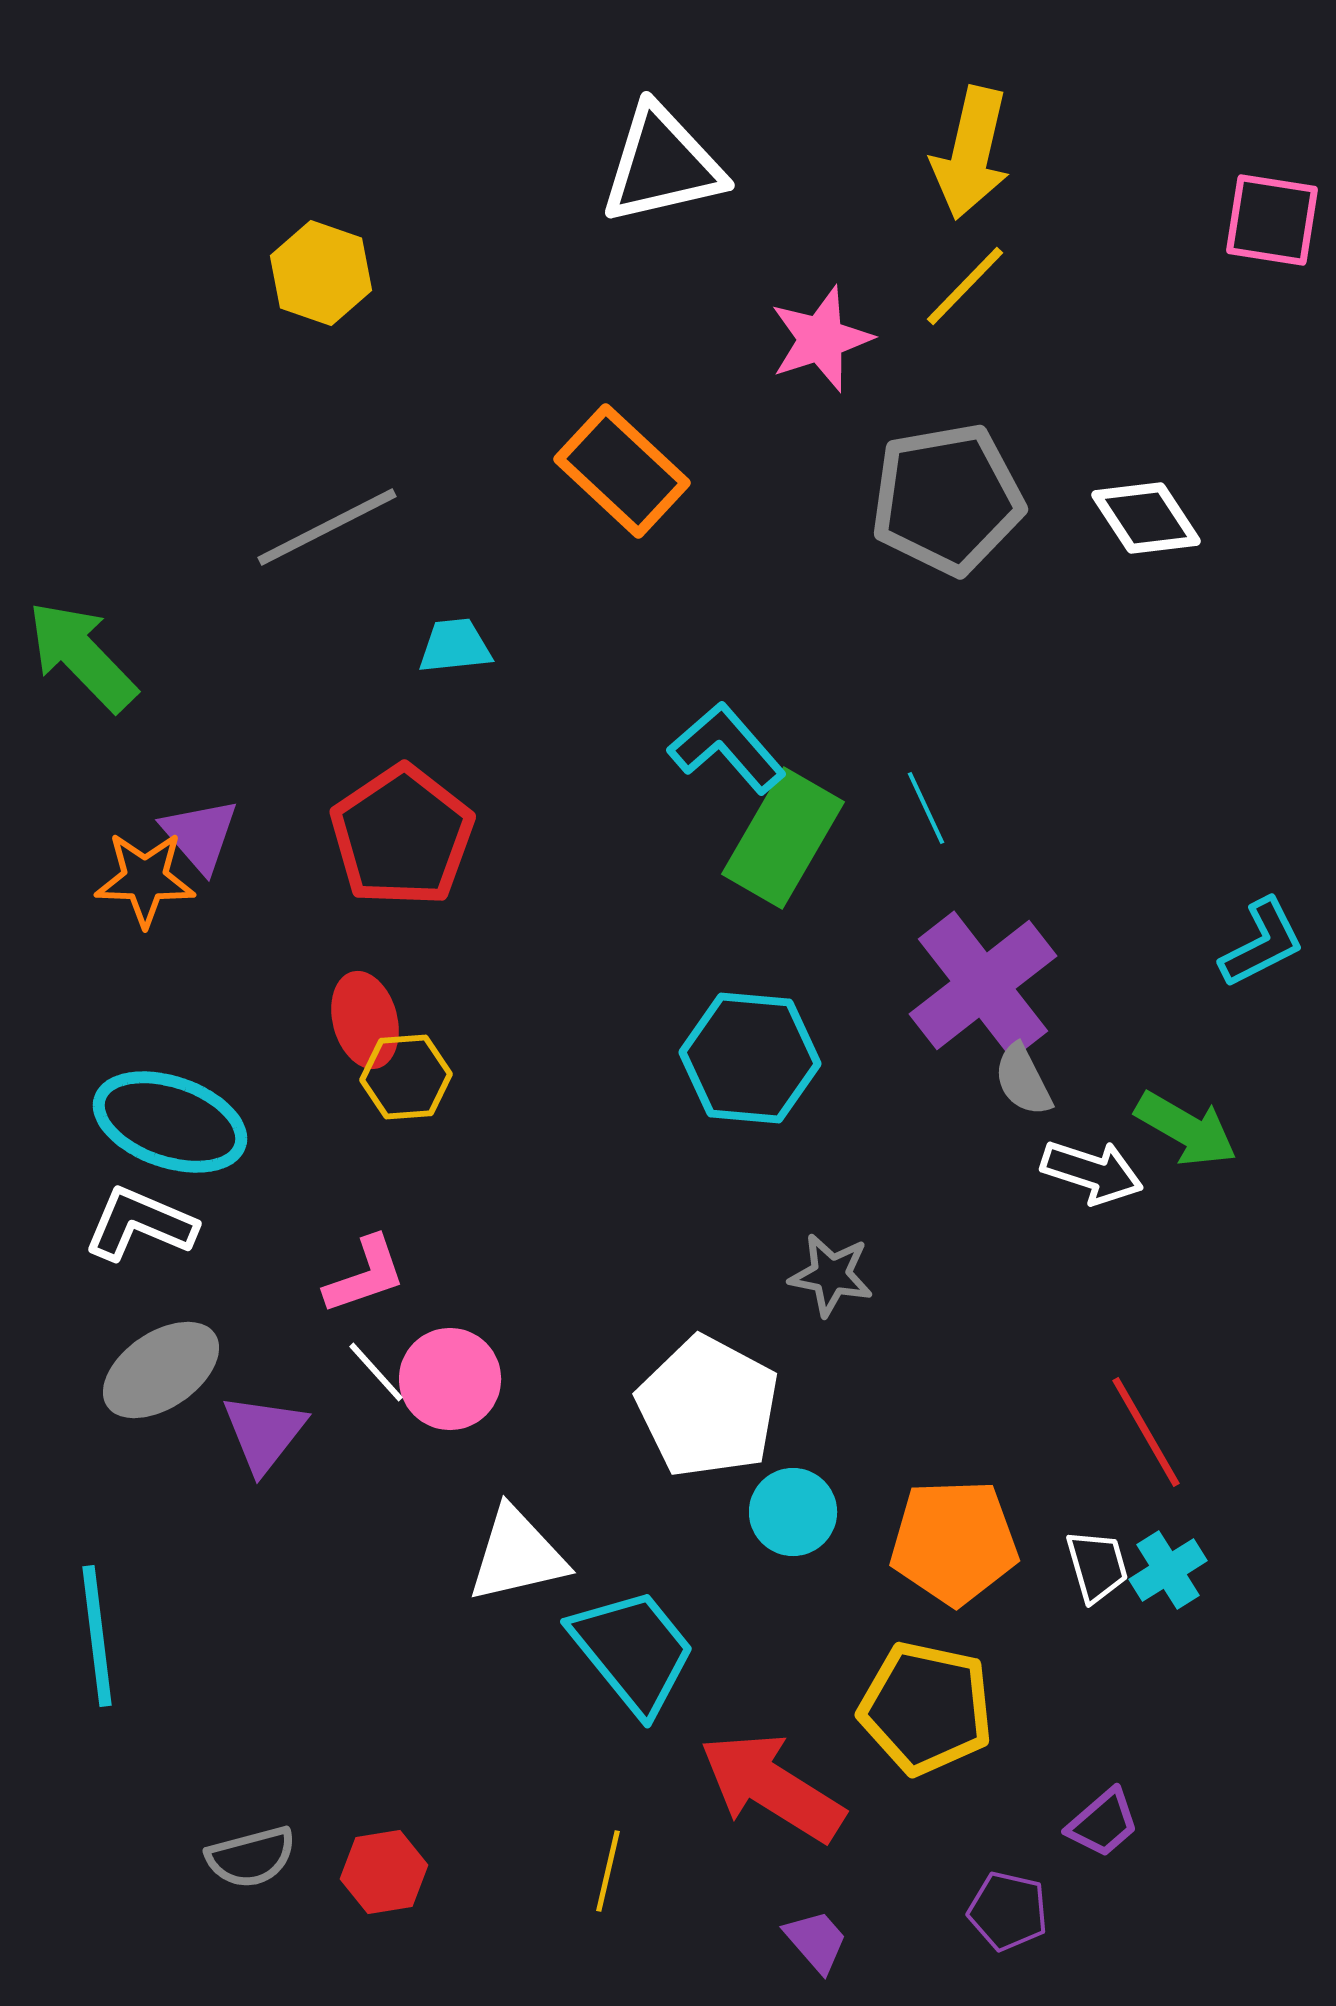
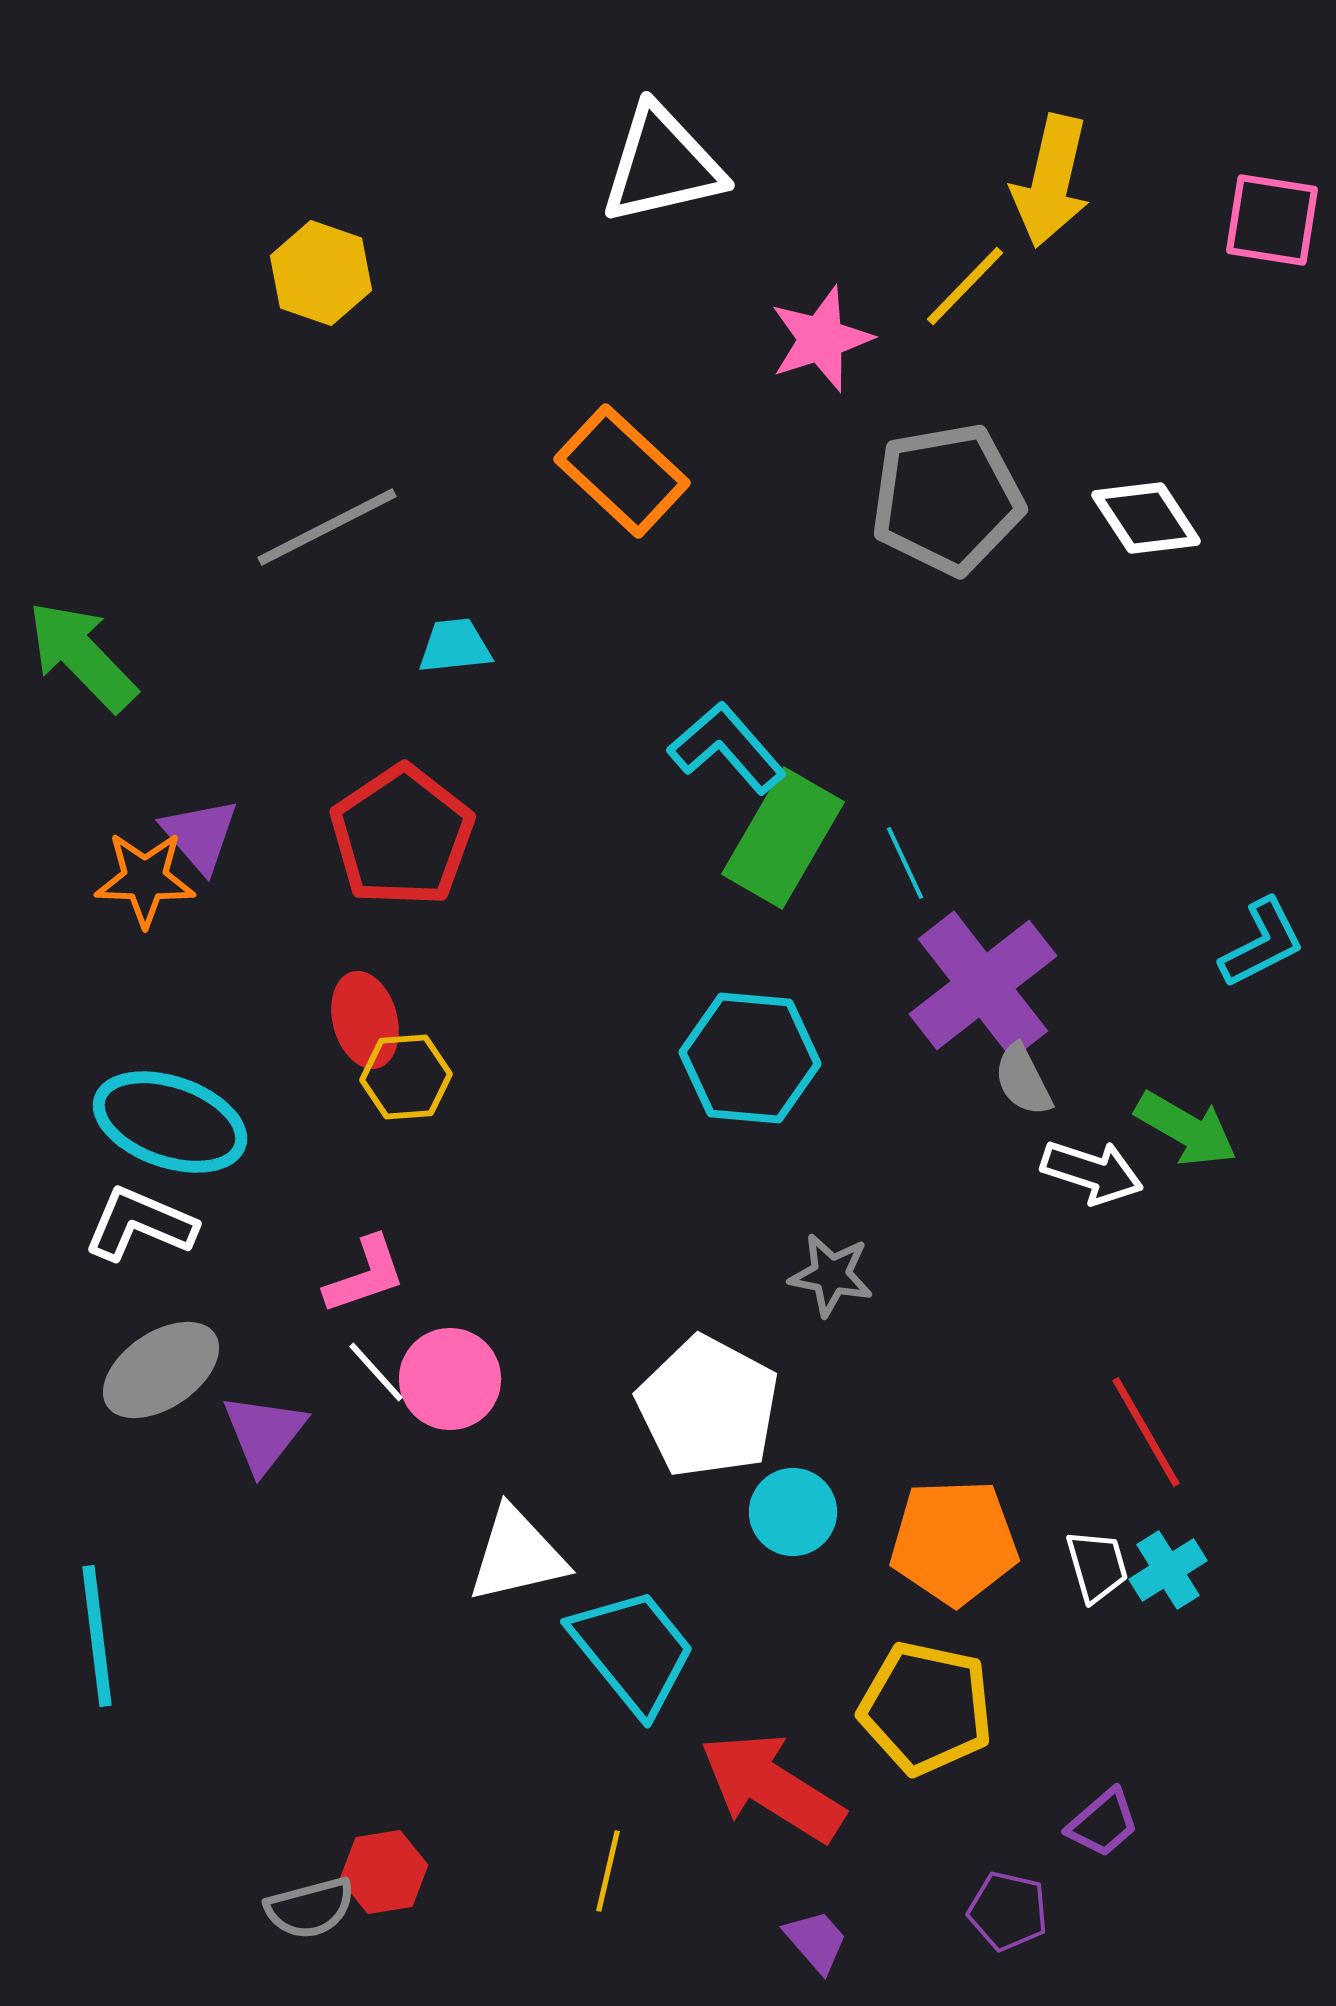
yellow arrow at (971, 153): moved 80 px right, 28 px down
cyan line at (926, 808): moved 21 px left, 55 px down
gray semicircle at (251, 1857): moved 59 px right, 51 px down
